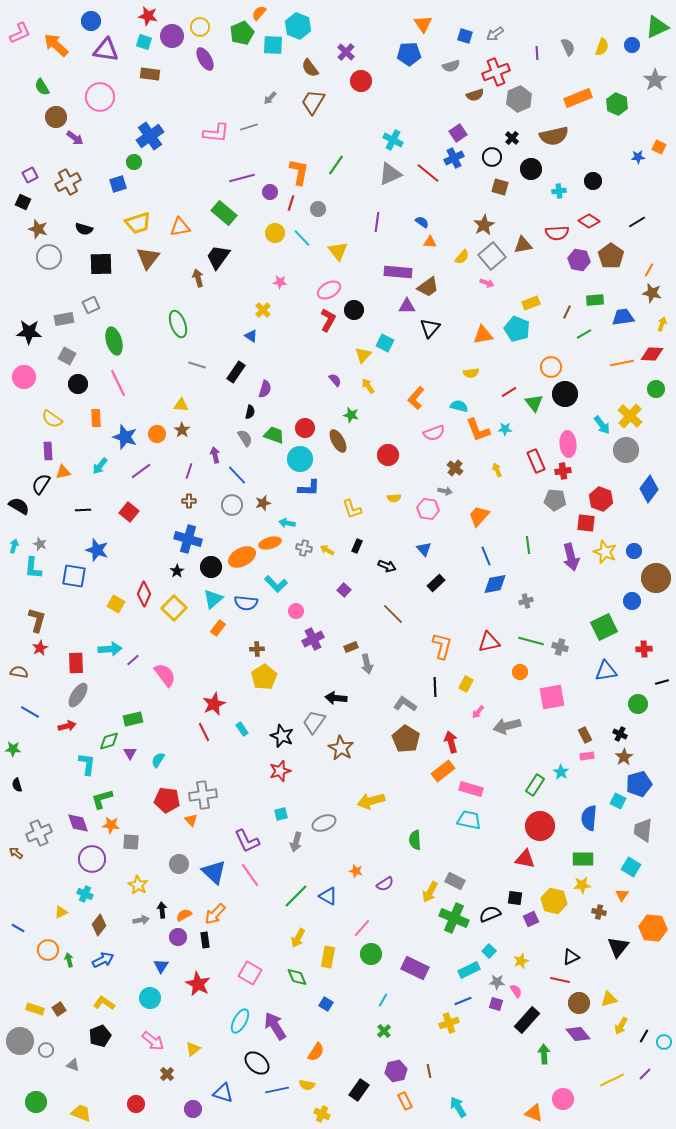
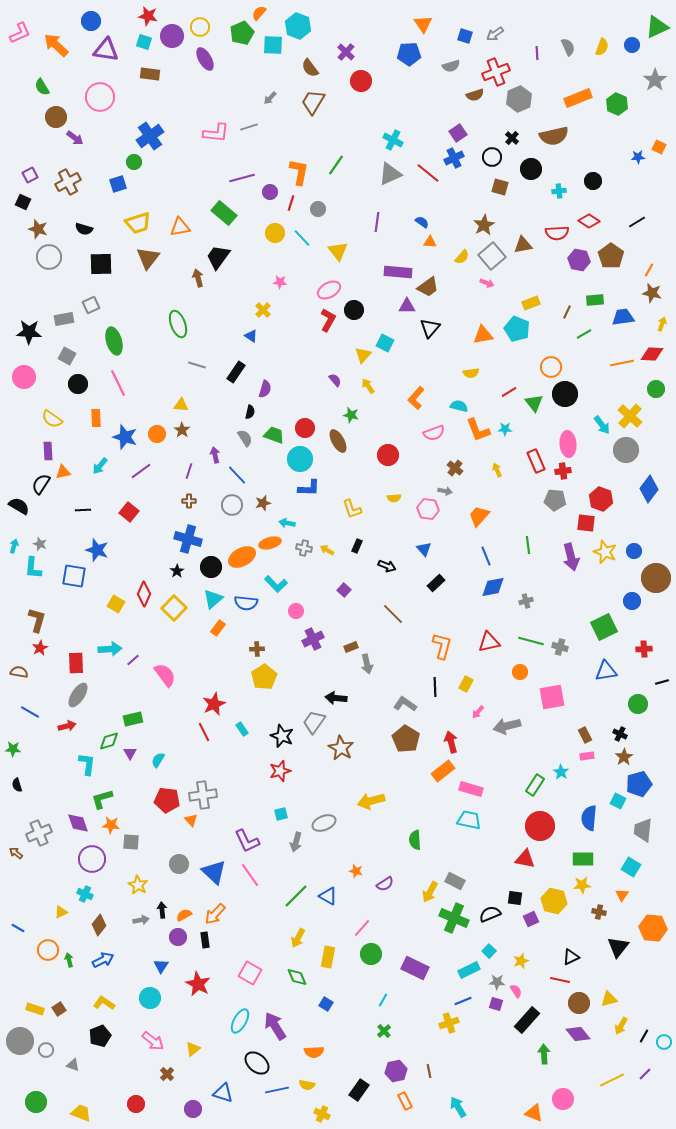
blue diamond at (495, 584): moved 2 px left, 3 px down
orange semicircle at (316, 1052): moved 2 px left; rotated 54 degrees clockwise
